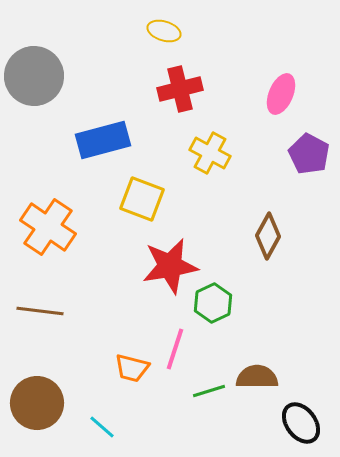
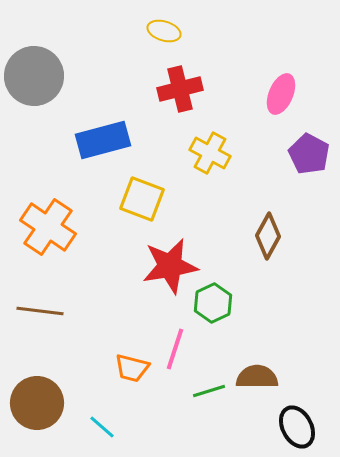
black ellipse: moved 4 px left, 4 px down; rotated 9 degrees clockwise
